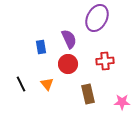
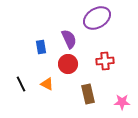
purple ellipse: rotated 32 degrees clockwise
orange triangle: rotated 24 degrees counterclockwise
